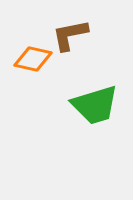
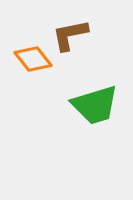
orange diamond: rotated 39 degrees clockwise
